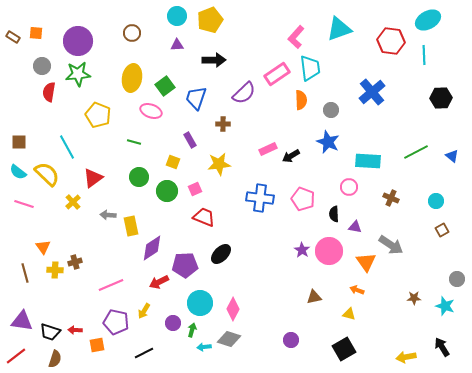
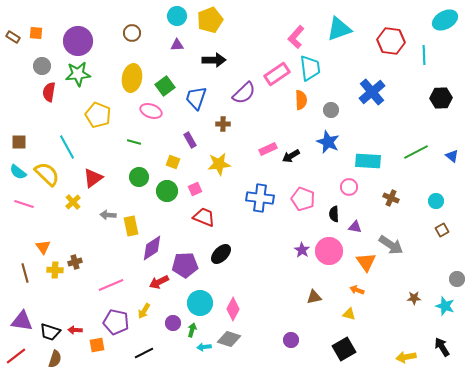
cyan ellipse at (428, 20): moved 17 px right
